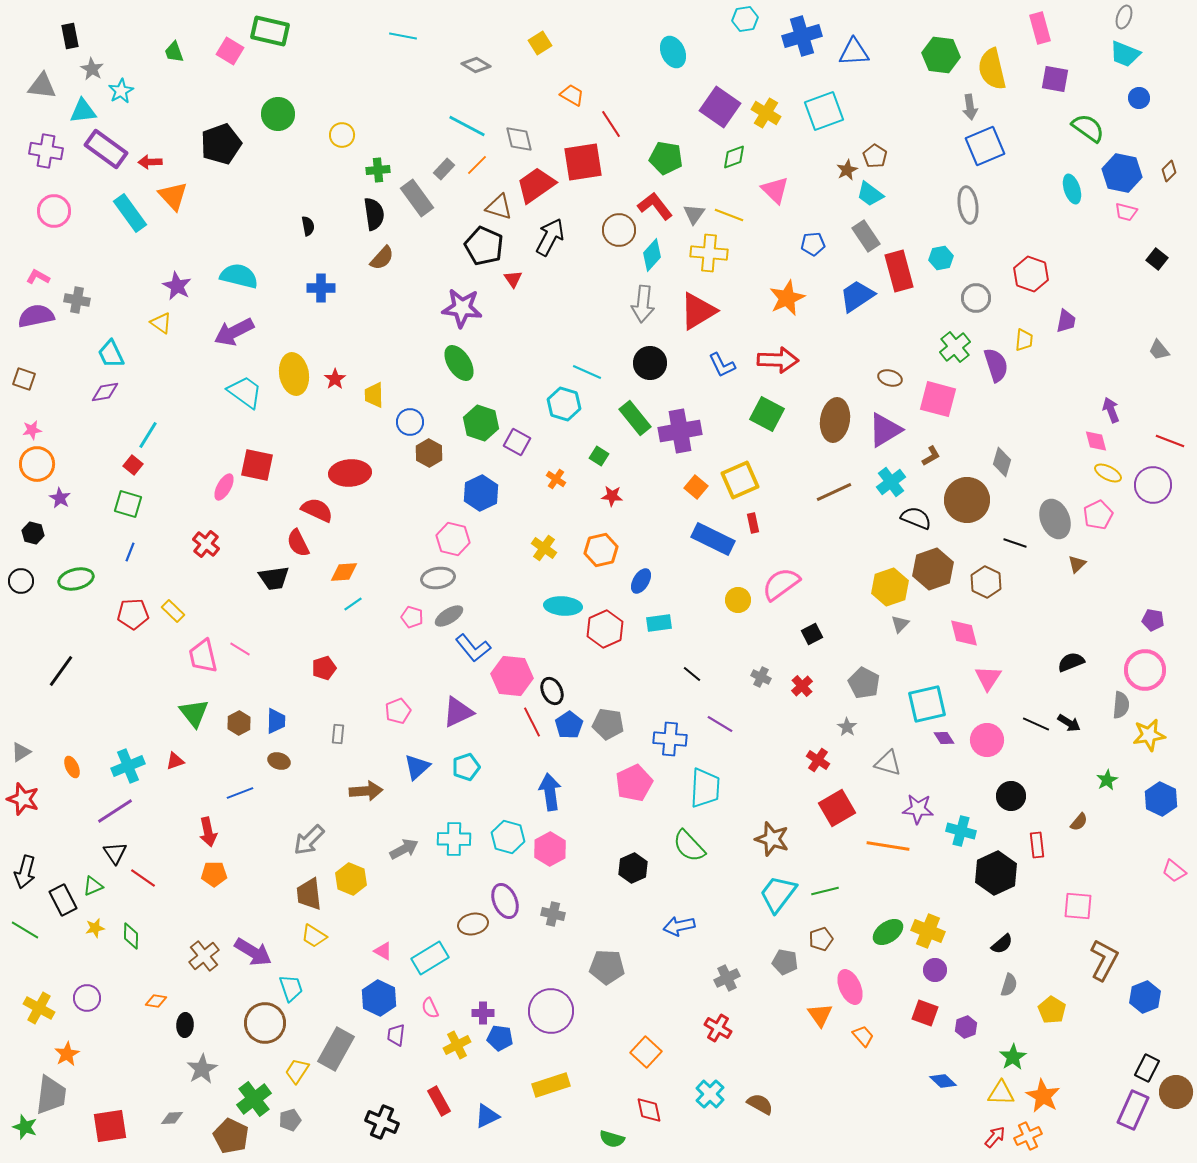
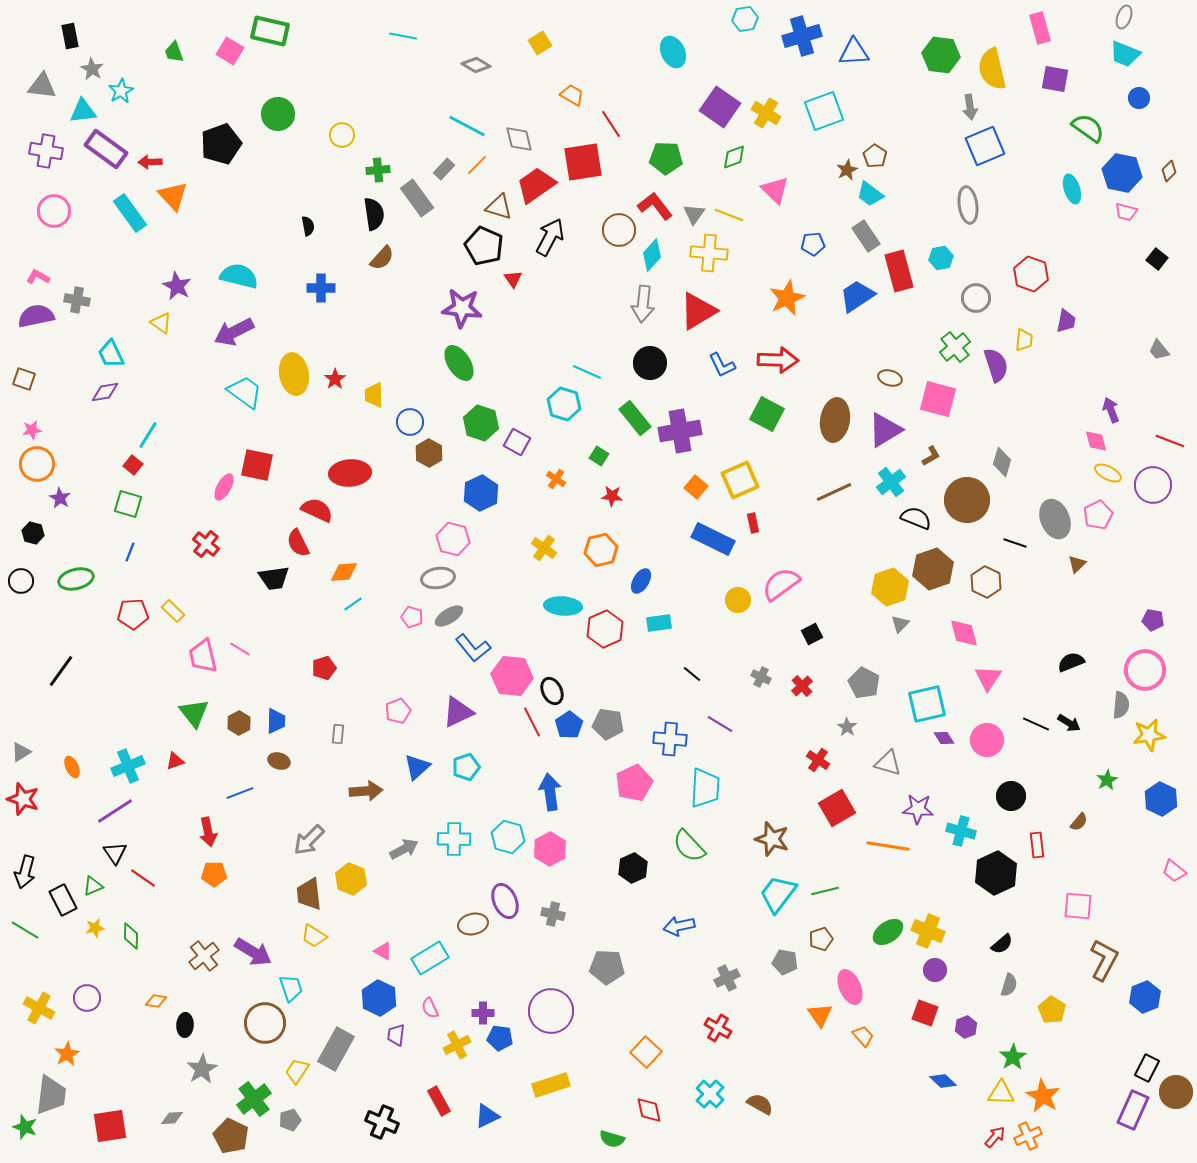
green pentagon at (666, 158): rotated 8 degrees counterclockwise
